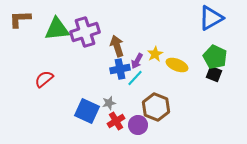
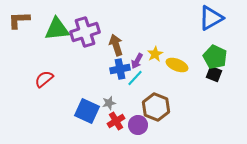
brown L-shape: moved 1 px left, 1 px down
brown arrow: moved 1 px left, 1 px up
